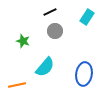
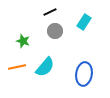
cyan rectangle: moved 3 px left, 5 px down
orange line: moved 18 px up
